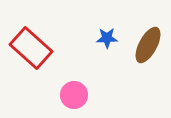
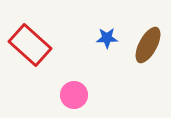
red rectangle: moved 1 px left, 3 px up
